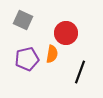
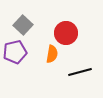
gray square: moved 5 px down; rotated 18 degrees clockwise
purple pentagon: moved 12 px left, 7 px up
black line: rotated 55 degrees clockwise
